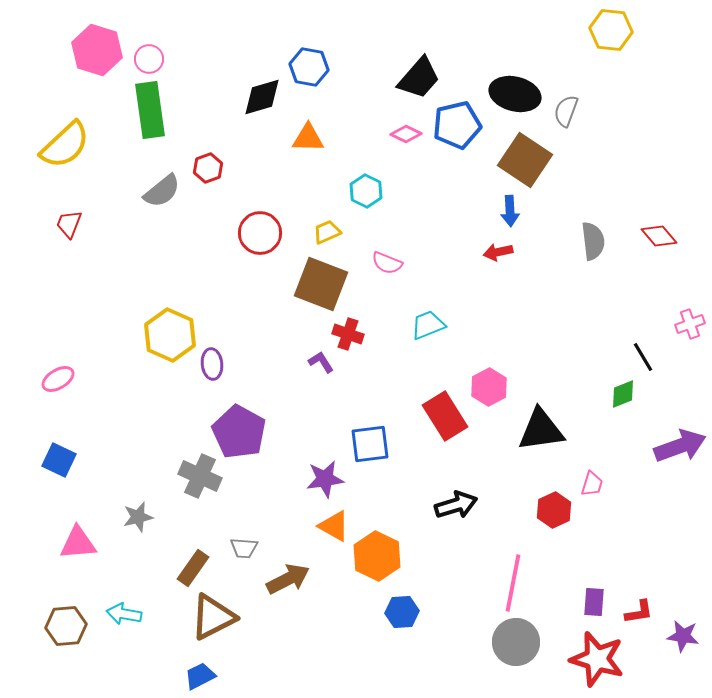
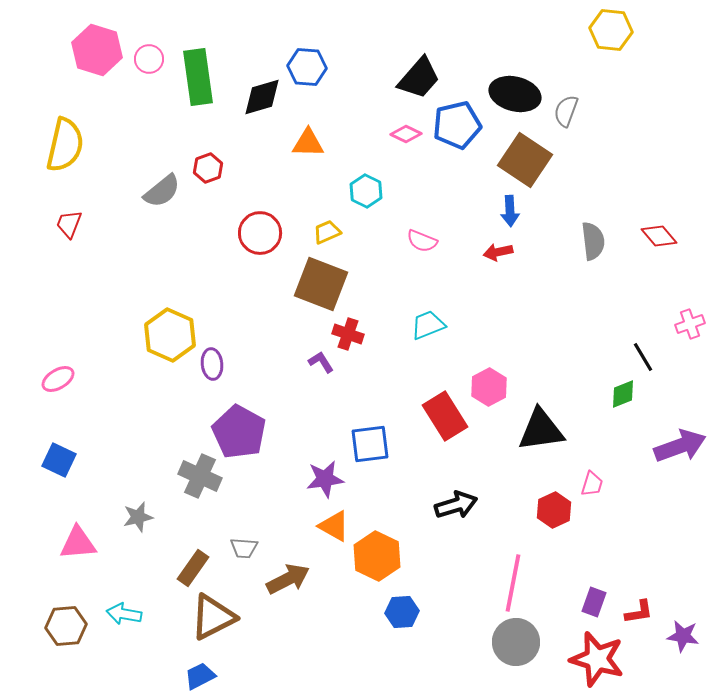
blue hexagon at (309, 67): moved 2 px left; rotated 6 degrees counterclockwise
green rectangle at (150, 110): moved 48 px right, 33 px up
orange triangle at (308, 138): moved 5 px down
yellow semicircle at (65, 145): rotated 34 degrees counterclockwise
pink semicircle at (387, 263): moved 35 px right, 22 px up
purple rectangle at (594, 602): rotated 16 degrees clockwise
